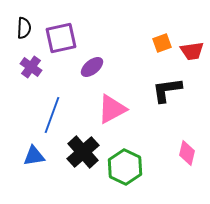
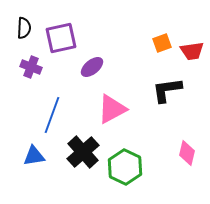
purple cross: rotated 15 degrees counterclockwise
